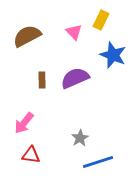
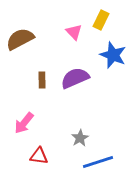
brown semicircle: moved 7 px left, 3 px down
red triangle: moved 8 px right, 1 px down
